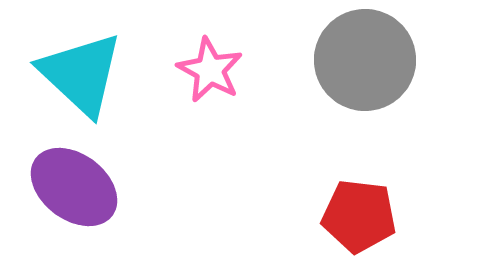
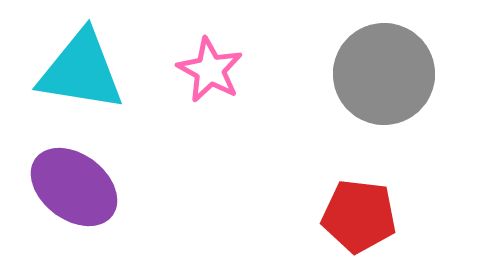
gray circle: moved 19 px right, 14 px down
cyan triangle: moved 3 px up; rotated 34 degrees counterclockwise
